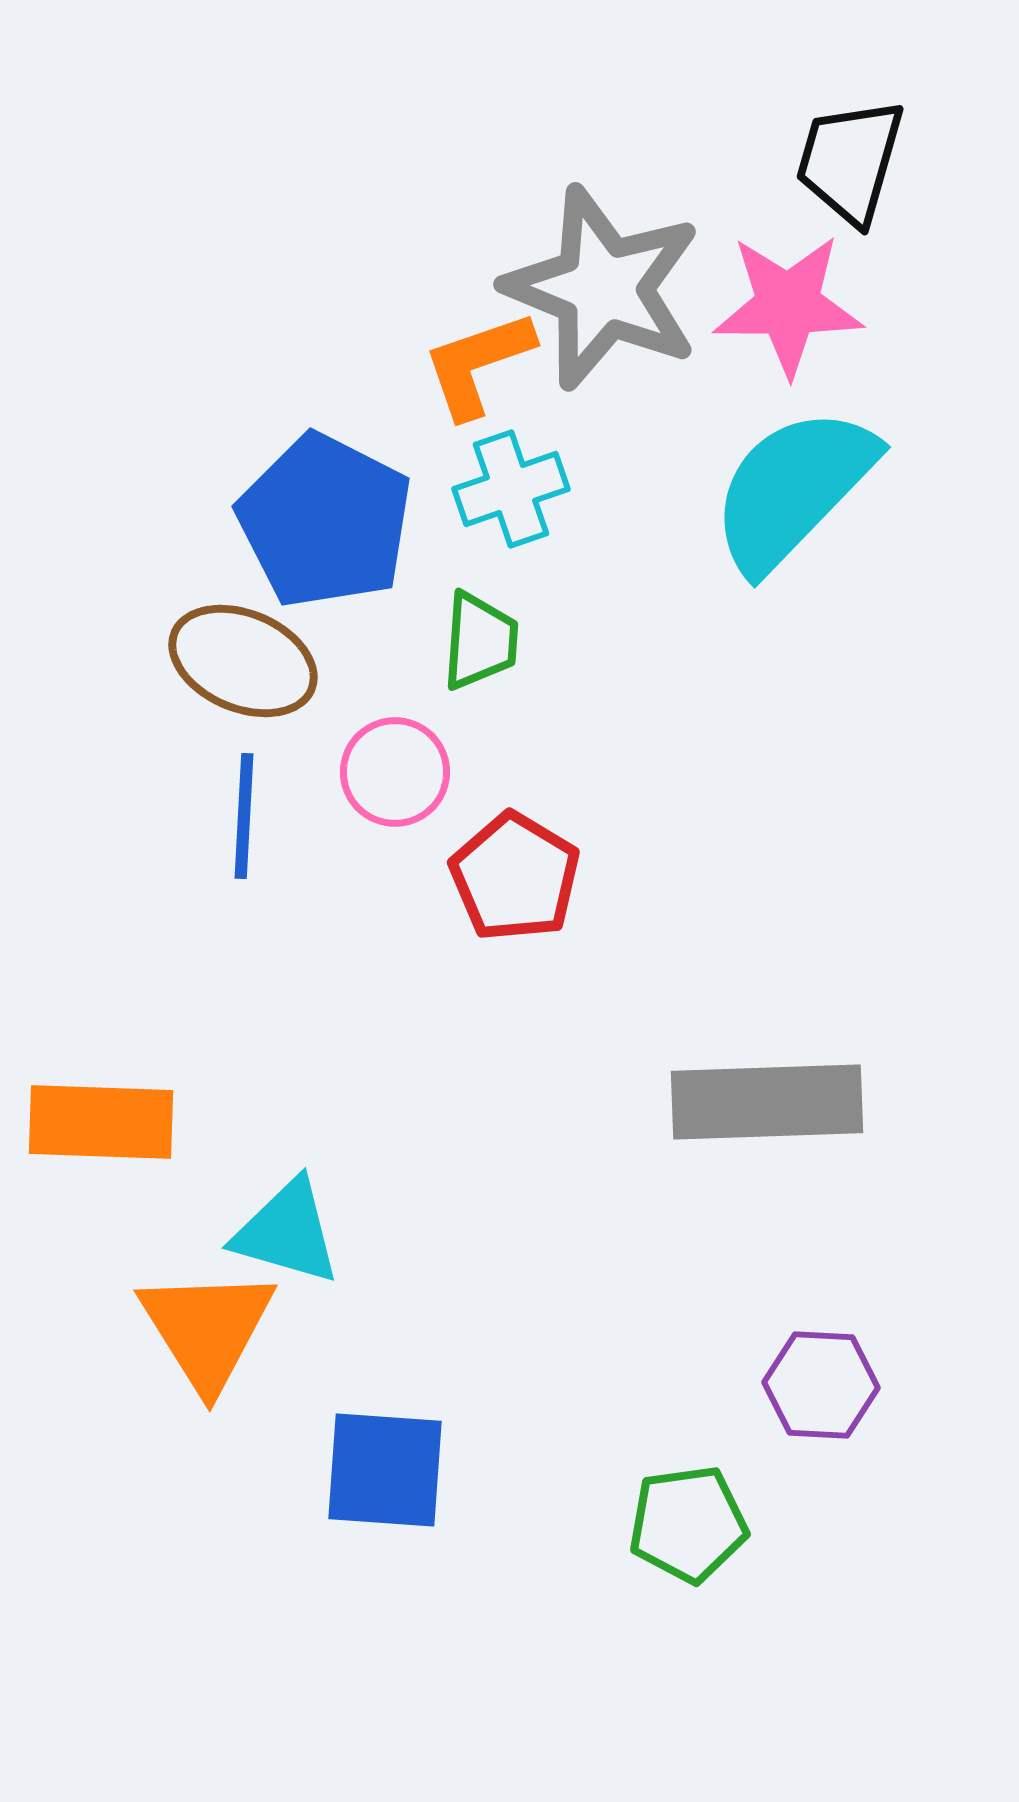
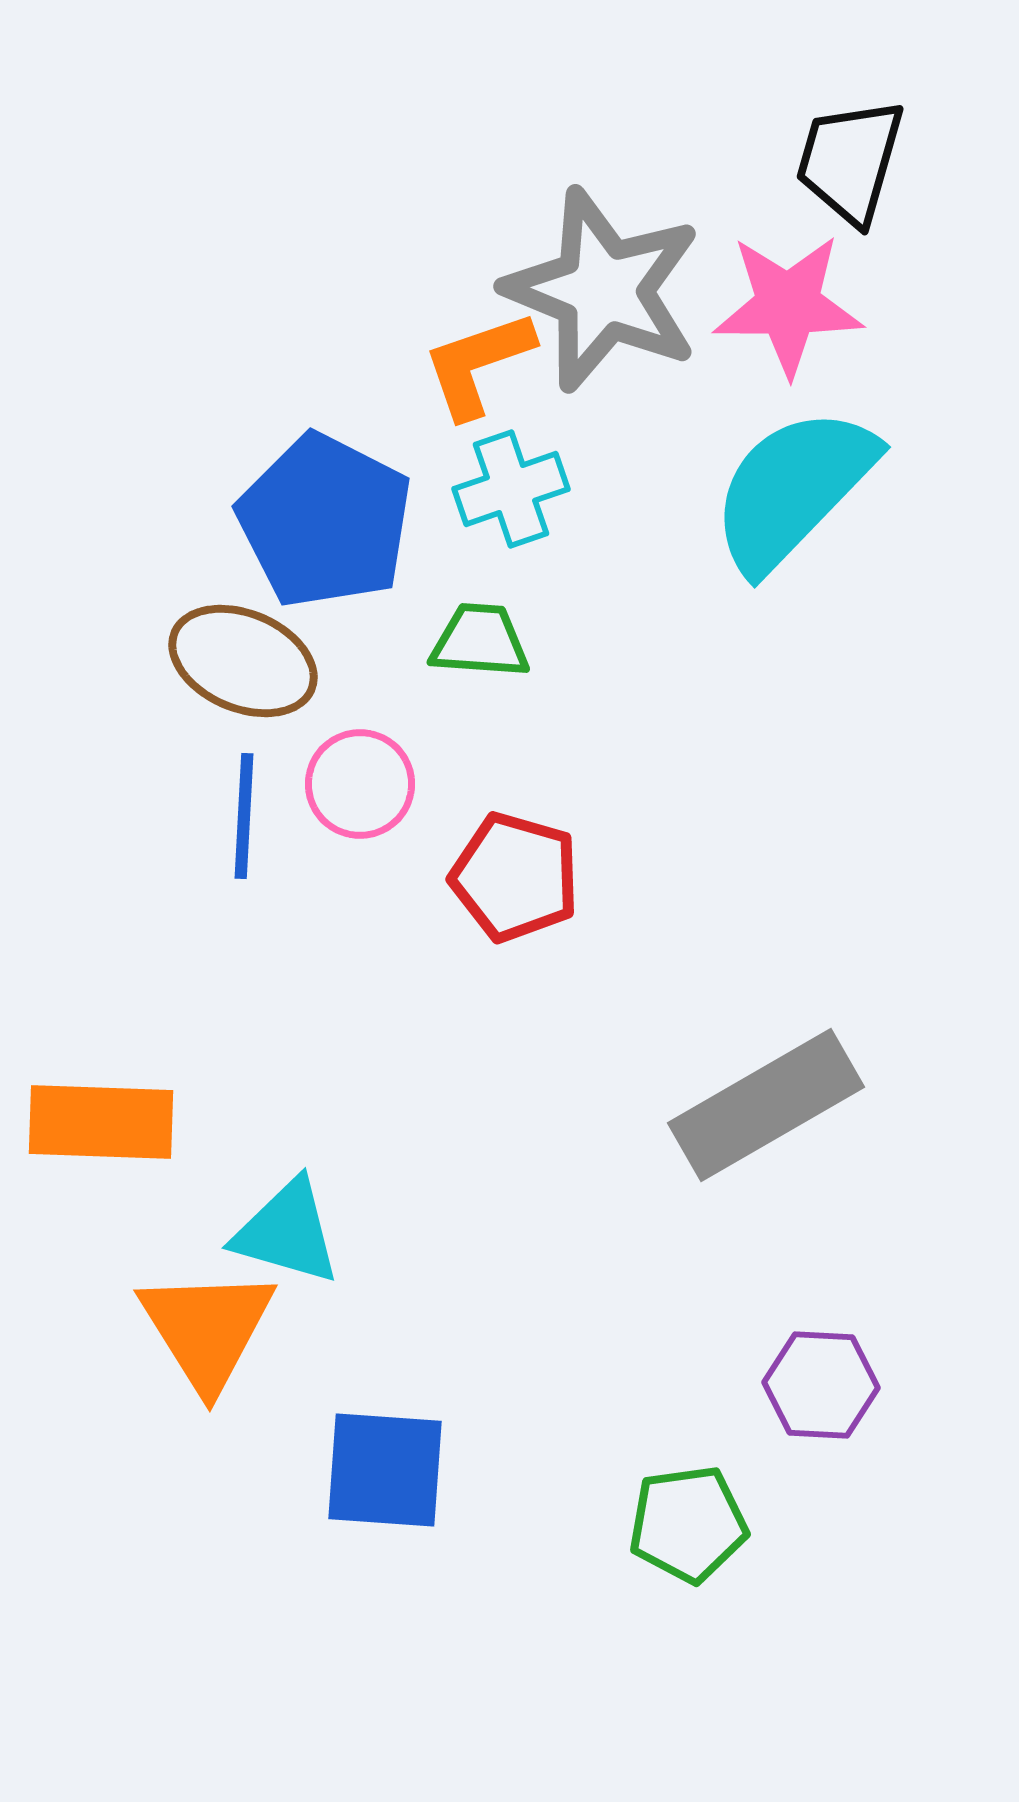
gray star: moved 2 px down
green trapezoid: rotated 90 degrees counterclockwise
pink circle: moved 35 px left, 12 px down
red pentagon: rotated 15 degrees counterclockwise
gray rectangle: moved 1 px left, 3 px down; rotated 28 degrees counterclockwise
